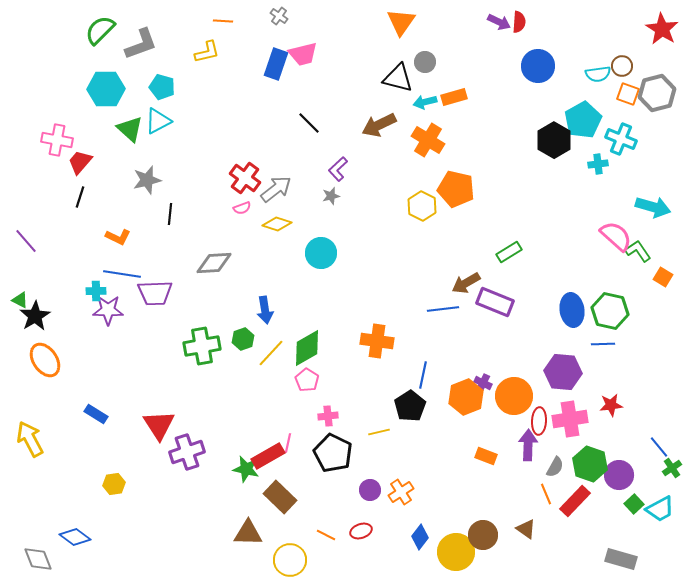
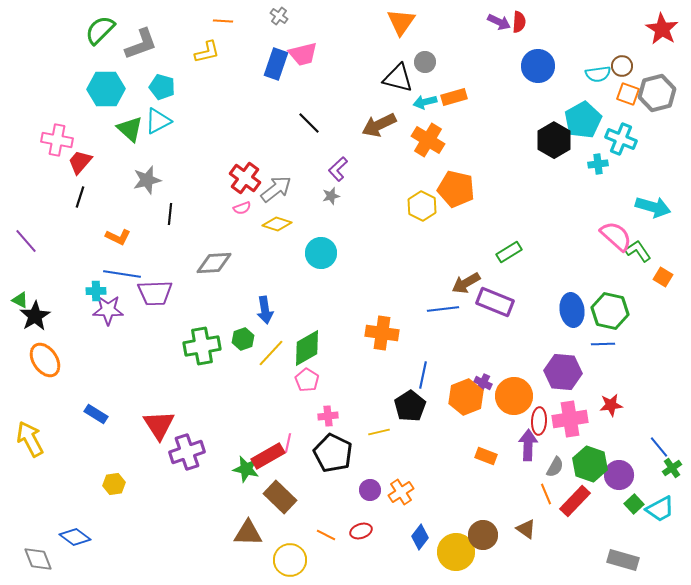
orange cross at (377, 341): moved 5 px right, 8 px up
gray rectangle at (621, 559): moved 2 px right, 1 px down
